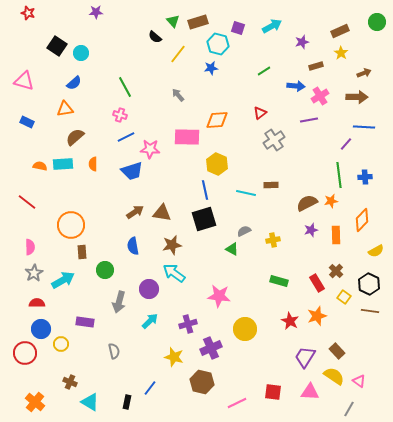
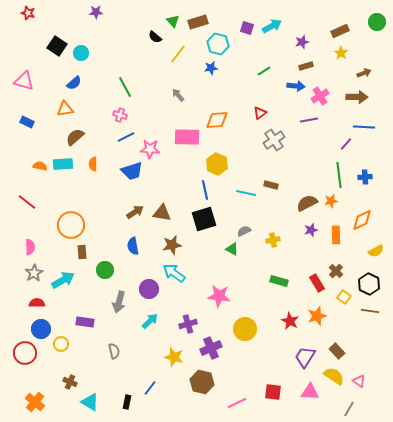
purple square at (238, 28): moved 9 px right
brown rectangle at (316, 66): moved 10 px left
brown rectangle at (271, 185): rotated 16 degrees clockwise
orange diamond at (362, 220): rotated 20 degrees clockwise
